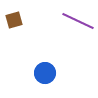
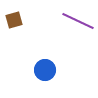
blue circle: moved 3 px up
